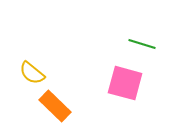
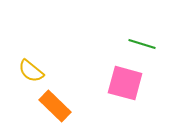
yellow semicircle: moved 1 px left, 2 px up
